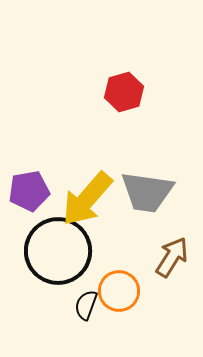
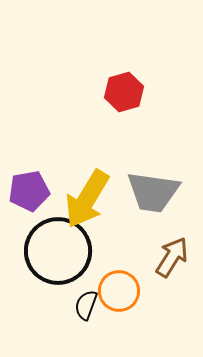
gray trapezoid: moved 6 px right
yellow arrow: rotated 10 degrees counterclockwise
